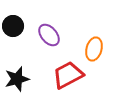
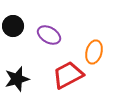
purple ellipse: rotated 20 degrees counterclockwise
orange ellipse: moved 3 px down
